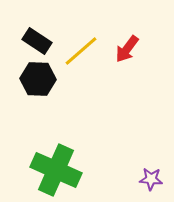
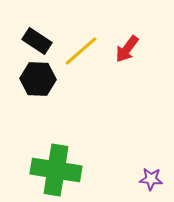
green cross: rotated 15 degrees counterclockwise
